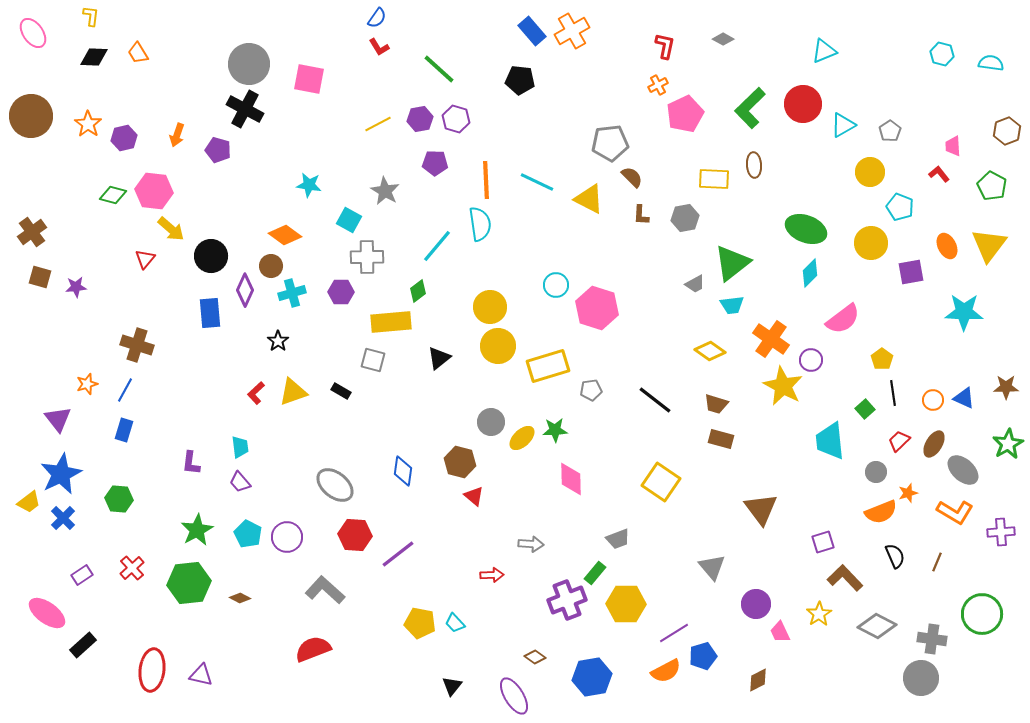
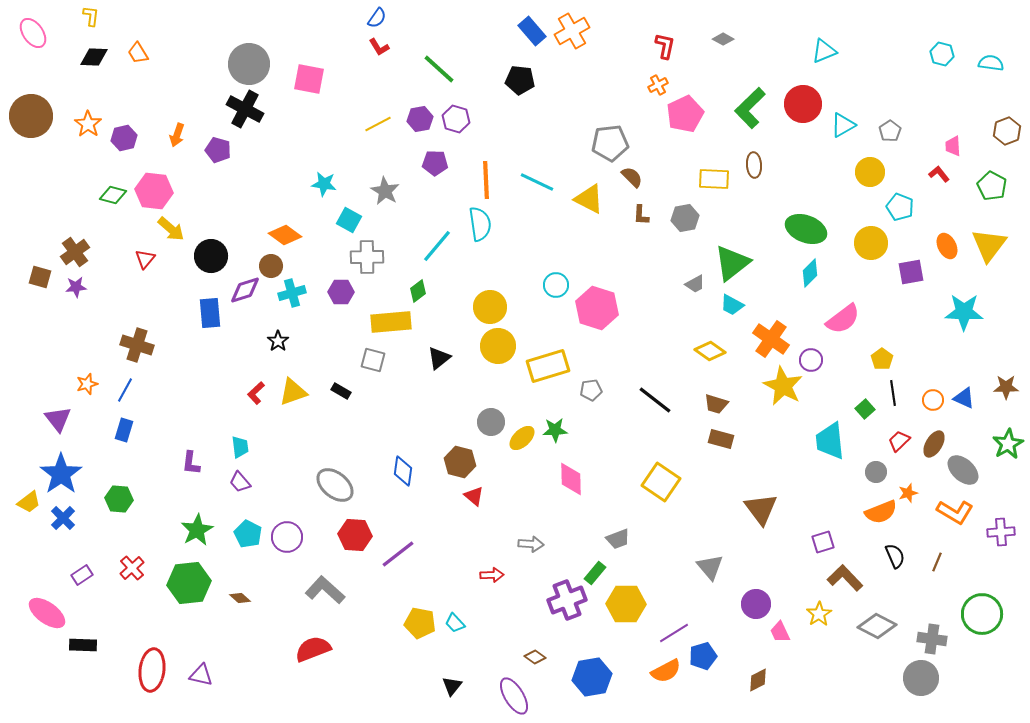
cyan star at (309, 185): moved 15 px right, 1 px up
brown cross at (32, 232): moved 43 px right, 20 px down
purple diamond at (245, 290): rotated 48 degrees clockwise
cyan trapezoid at (732, 305): rotated 35 degrees clockwise
blue star at (61, 474): rotated 9 degrees counterclockwise
gray triangle at (712, 567): moved 2 px left
brown diamond at (240, 598): rotated 15 degrees clockwise
black rectangle at (83, 645): rotated 44 degrees clockwise
